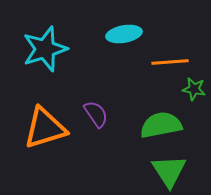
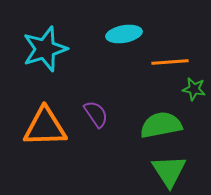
orange triangle: moved 1 px up; rotated 15 degrees clockwise
